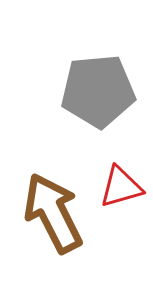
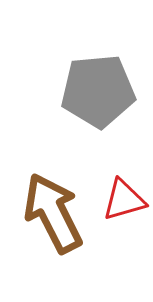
red triangle: moved 3 px right, 13 px down
